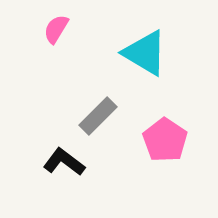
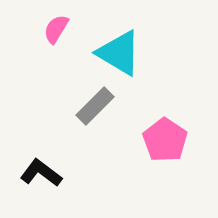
cyan triangle: moved 26 px left
gray rectangle: moved 3 px left, 10 px up
black L-shape: moved 23 px left, 11 px down
